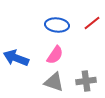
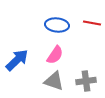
red line: rotated 48 degrees clockwise
blue arrow: moved 1 px right, 2 px down; rotated 115 degrees clockwise
gray triangle: moved 1 px up
